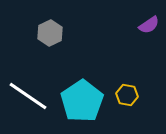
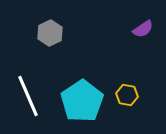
purple semicircle: moved 6 px left, 4 px down
white line: rotated 33 degrees clockwise
